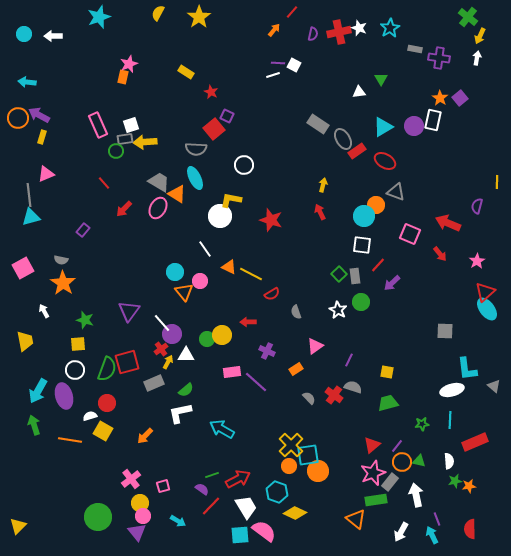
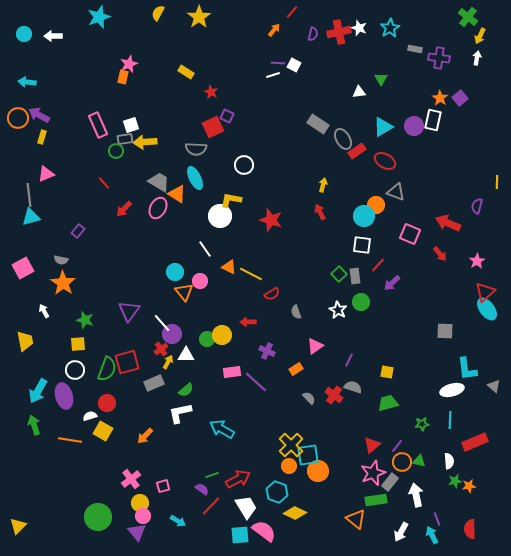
red square at (214, 129): moved 1 px left, 2 px up; rotated 15 degrees clockwise
purple rectangle at (83, 230): moved 5 px left, 1 px down
